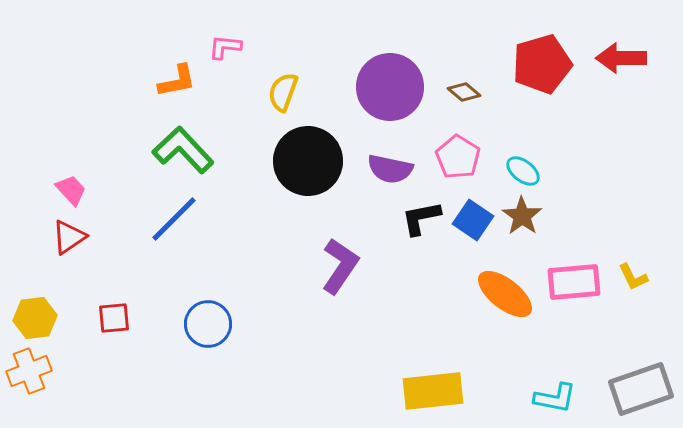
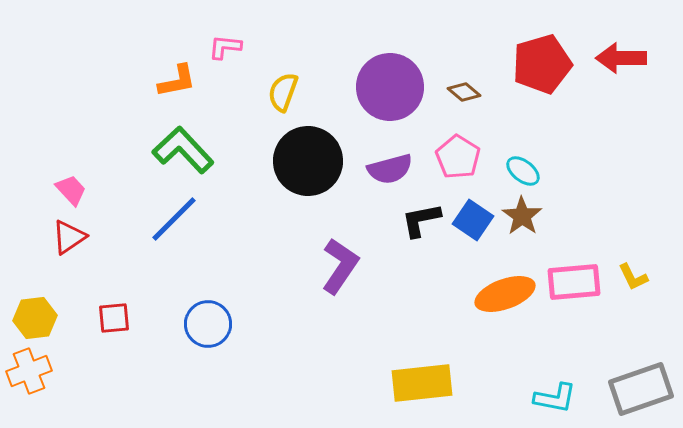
purple semicircle: rotated 27 degrees counterclockwise
black L-shape: moved 2 px down
orange ellipse: rotated 58 degrees counterclockwise
yellow rectangle: moved 11 px left, 8 px up
